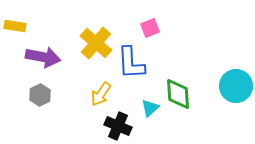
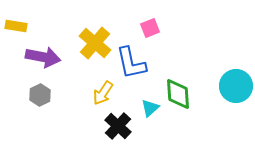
yellow rectangle: moved 1 px right
yellow cross: moved 1 px left
blue L-shape: rotated 9 degrees counterclockwise
yellow arrow: moved 2 px right, 1 px up
black cross: rotated 20 degrees clockwise
